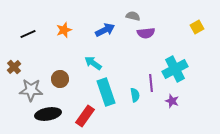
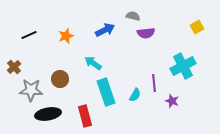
orange star: moved 2 px right, 6 px down
black line: moved 1 px right, 1 px down
cyan cross: moved 8 px right, 3 px up
purple line: moved 3 px right
cyan semicircle: rotated 40 degrees clockwise
red rectangle: rotated 50 degrees counterclockwise
